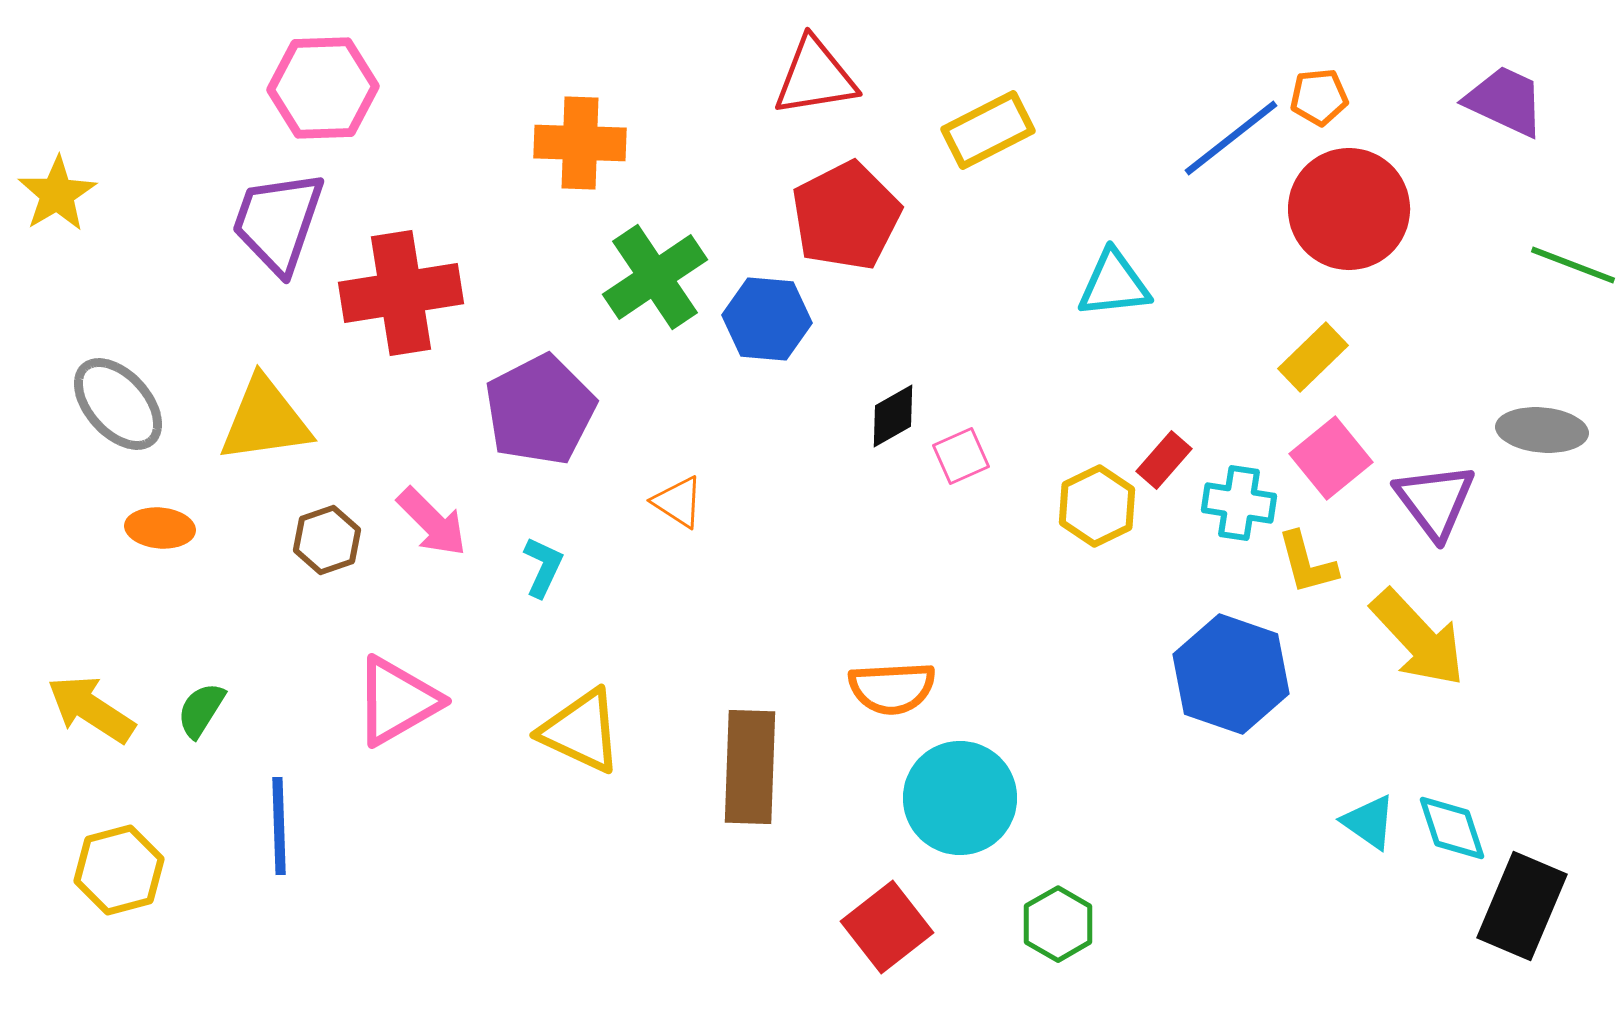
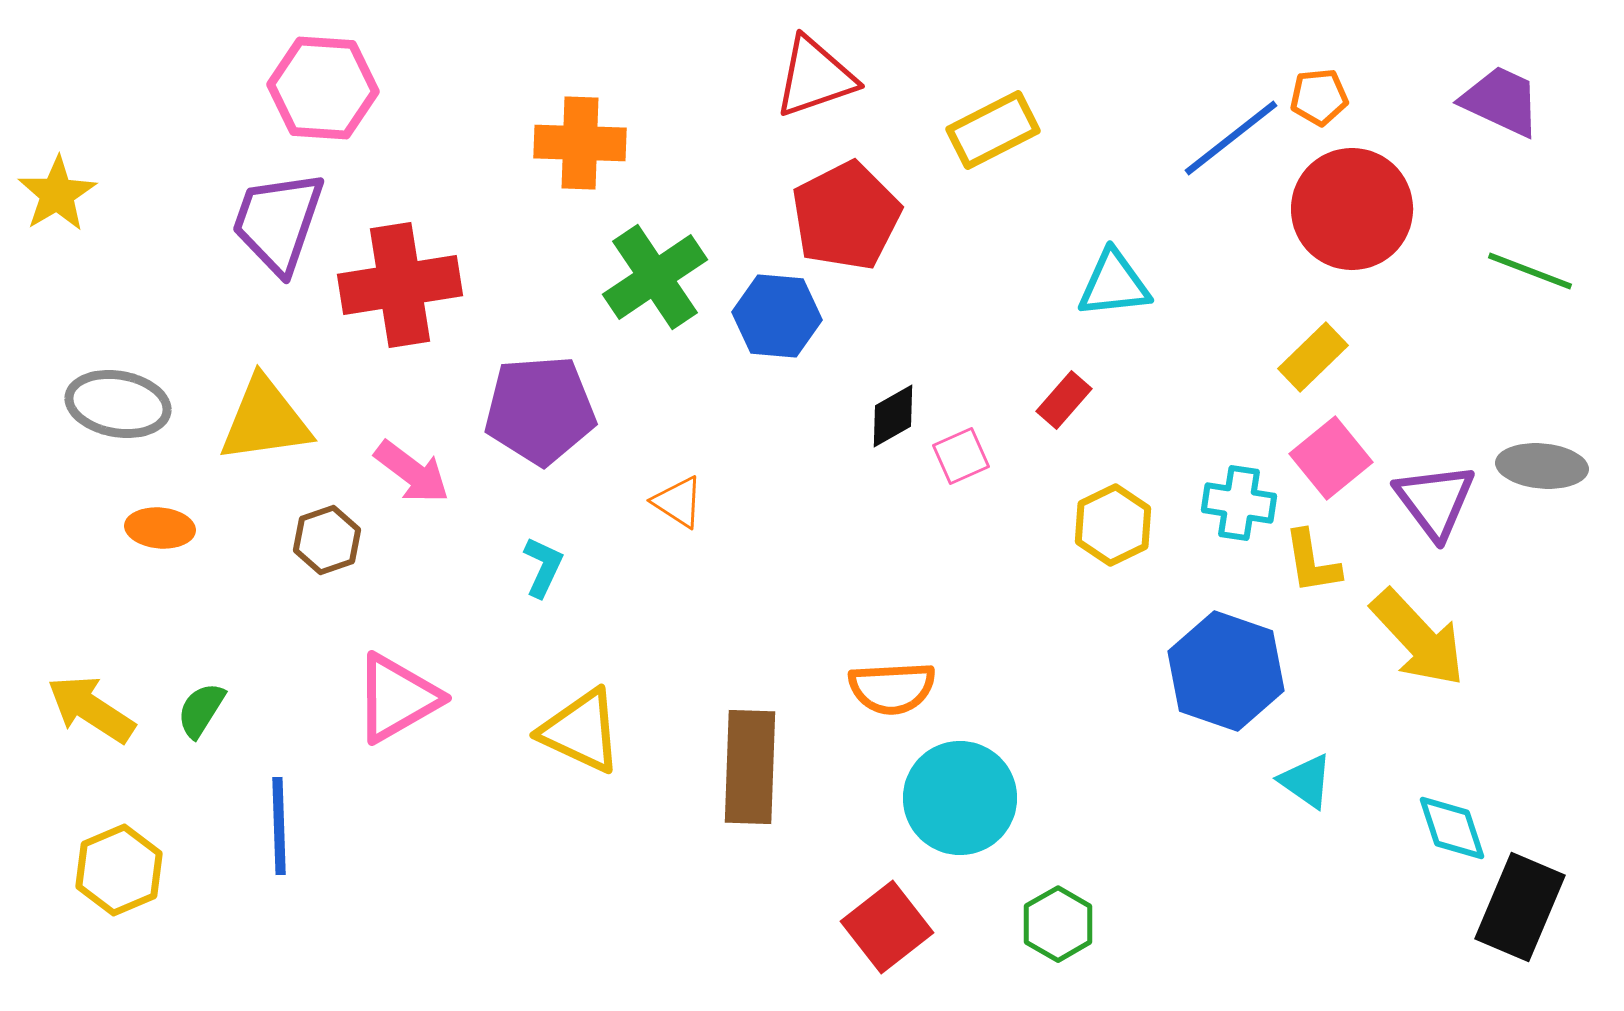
red triangle at (815, 77): rotated 10 degrees counterclockwise
pink hexagon at (323, 88): rotated 6 degrees clockwise
purple trapezoid at (1505, 101): moved 4 px left
yellow rectangle at (988, 130): moved 5 px right
red circle at (1349, 209): moved 3 px right
green line at (1573, 265): moved 43 px left, 6 px down
red cross at (401, 293): moved 1 px left, 8 px up
blue hexagon at (767, 319): moved 10 px right, 3 px up
gray ellipse at (118, 404): rotated 38 degrees counterclockwise
purple pentagon at (540, 410): rotated 23 degrees clockwise
gray ellipse at (1542, 430): moved 36 px down
red rectangle at (1164, 460): moved 100 px left, 60 px up
yellow hexagon at (1097, 506): moved 16 px right, 19 px down
pink arrow at (432, 522): moved 20 px left, 50 px up; rotated 8 degrees counterclockwise
yellow L-shape at (1307, 563): moved 5 px right, 1 px up; rotated 6 degrees clockwise
blue hexagon at (1231, 674): moved 5 px left, 3 px up
pink triangle at (397, 701): moved 3 px up
cyan triangle at (1369, 822): moved 63 px left, 41 px up
yellow hexagon at (119, 870): rotated 8 degrees counterclockwise
black rectangle at (1522, 906): moved 2 px left, 1 px down
